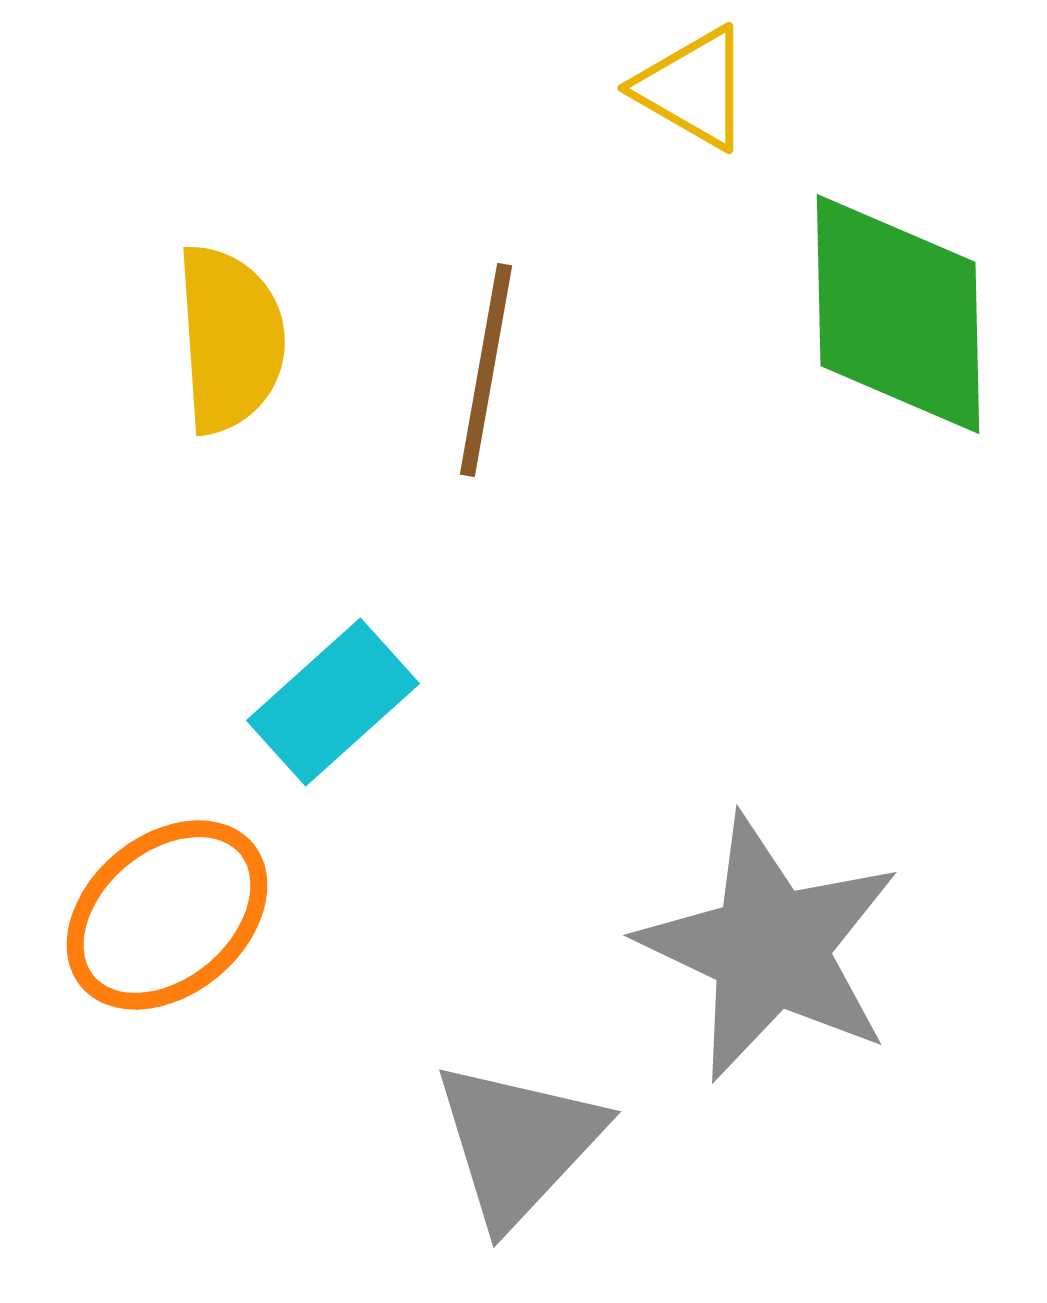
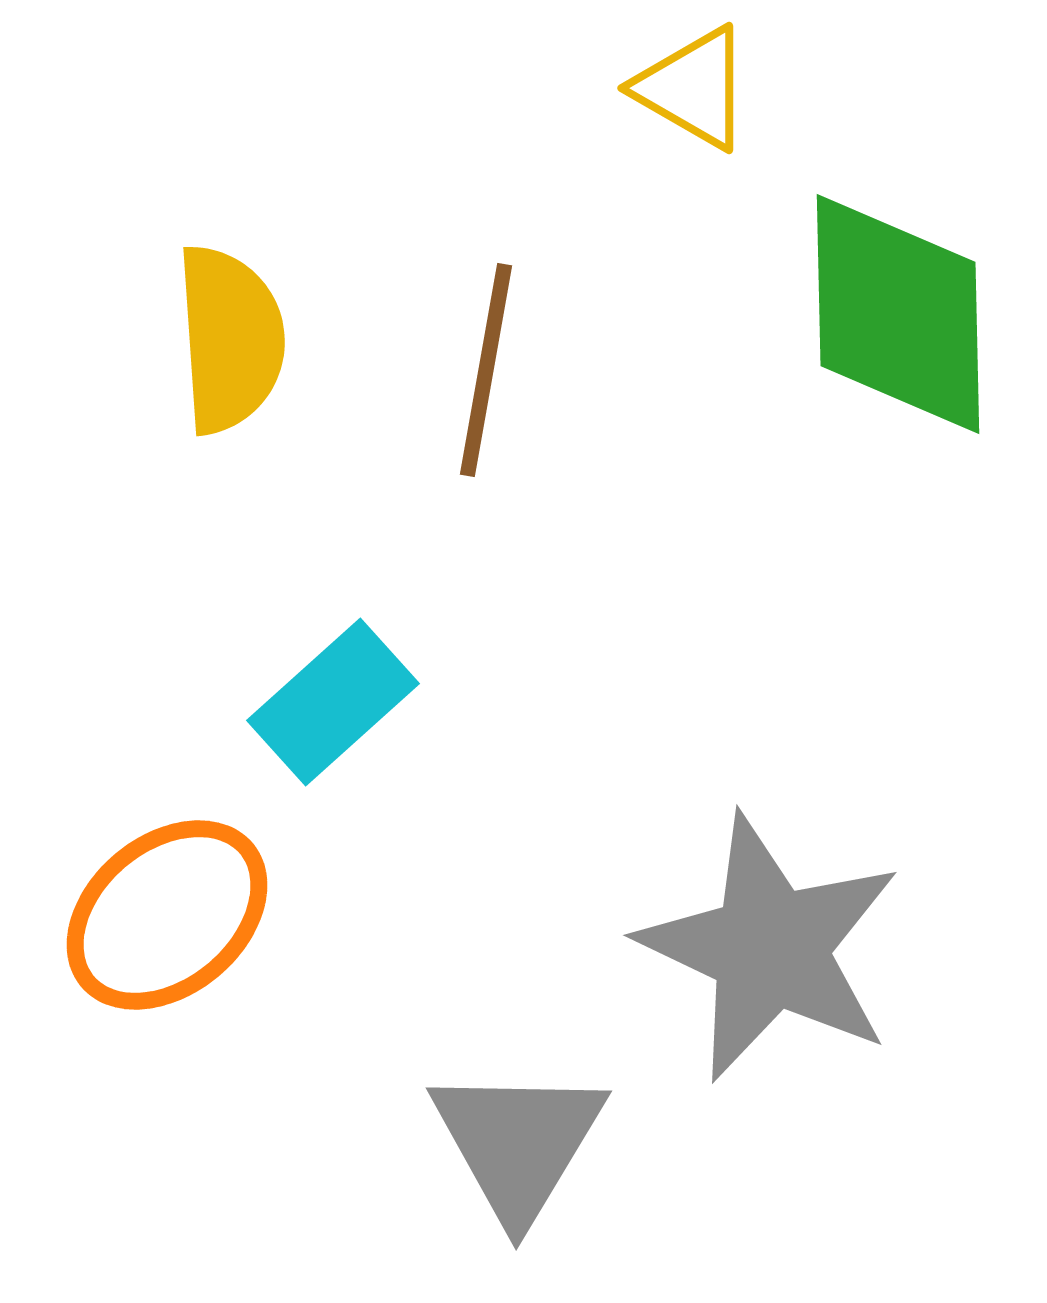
gray triangle: rotated 12 degrees counterclockwise
